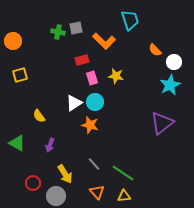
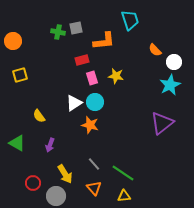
orange L-shape: rotated 50 degrees counterclockwise
orange triangle: moved 3 px left, 4 px up
